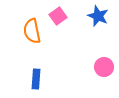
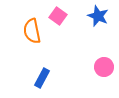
pink square: rotated 18 degrees counterclockwise
blue rectangle: moved 6 px right, 1 px up; rotated 24 degrees clockwise
